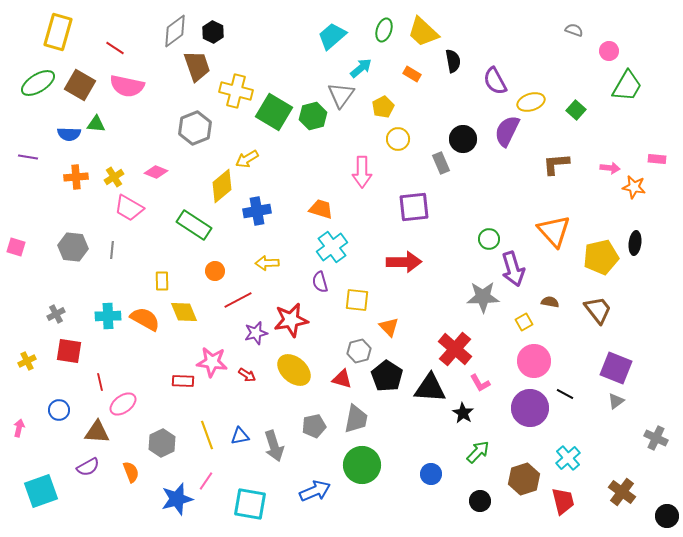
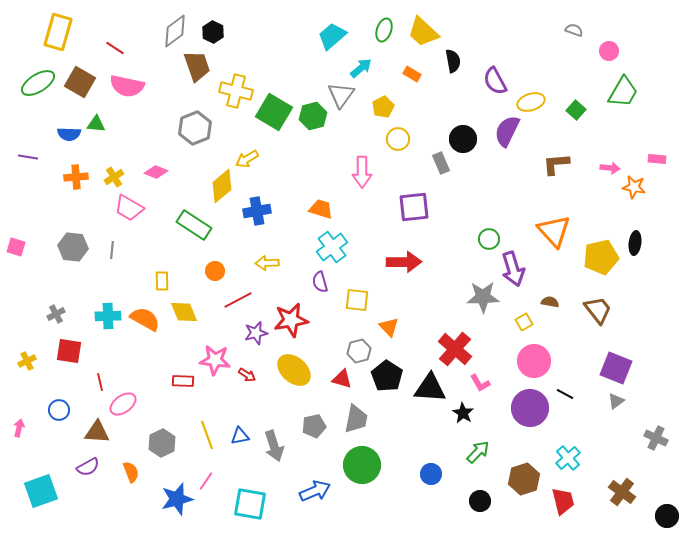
brown square at (80, 85): moved 3 px up
green trapezoid at (627, 86): moved 4 px left, 6 px down
pink star at (212, 362): moved 3 px right, 2 px up
